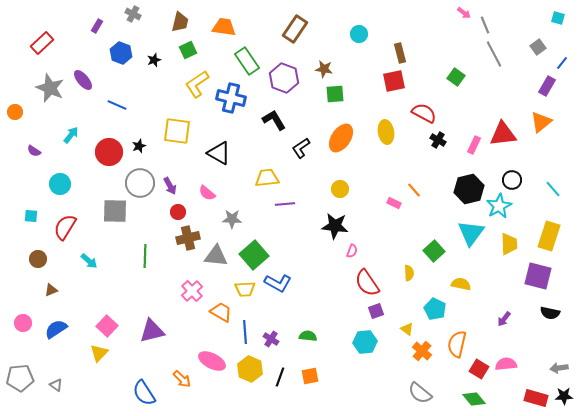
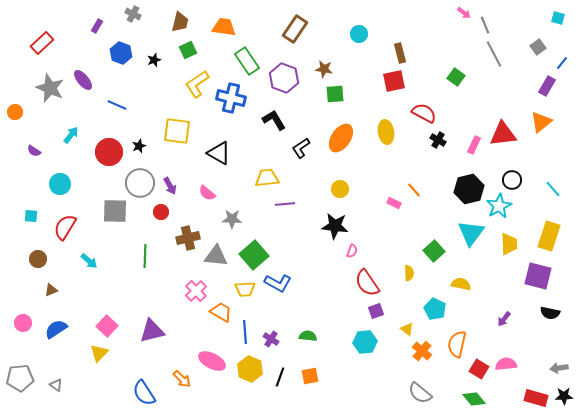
red circle at (178, 212): moved 17 px left
pink cross at (192, 291): moved 4 px right
